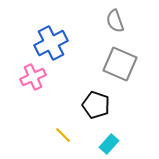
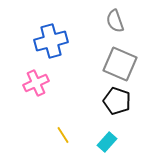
blue cross: moved 2 px up; rotated 12 degrees clockwise
pink cross: moved 3 px right, 6 px down
black pentagon: moved 21 px right, 4 px up
yellow line: rotated 12 degrees clockwise
cyan rectangle: moved 2 px left, 2 px up
